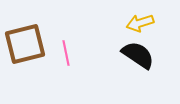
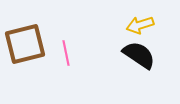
yellow arrow: moved 2 px down
black semicircle: moved 1 px right
